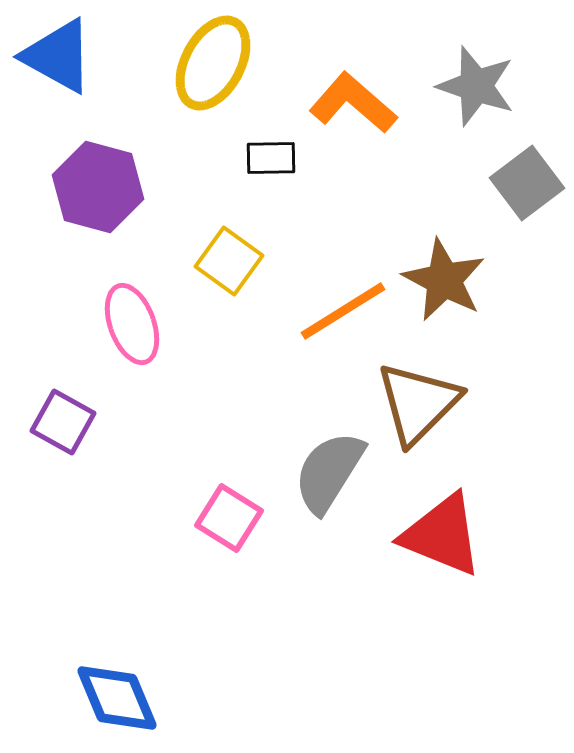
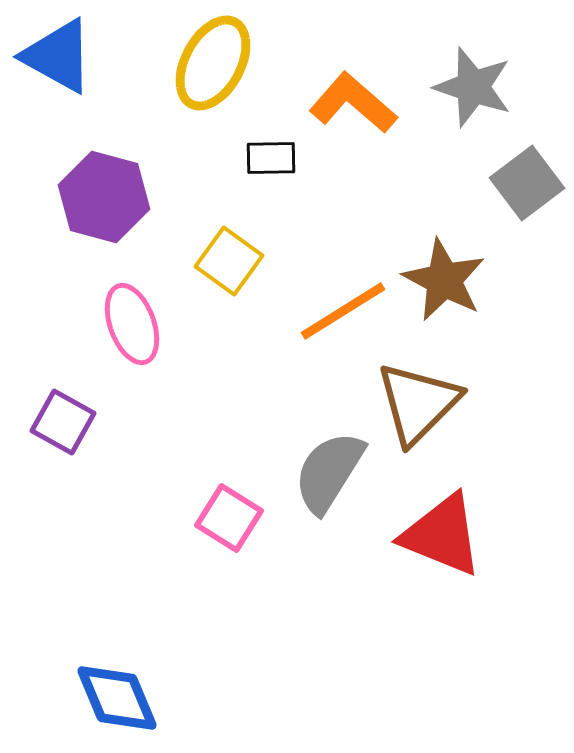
gray star: moved 3 px left, 1 px down
purple hexagon: moved 6 px right, 10 px down
